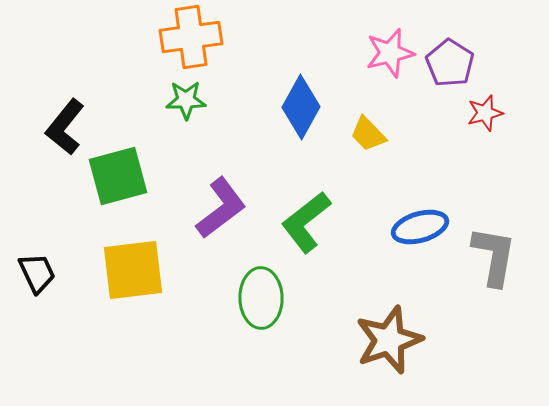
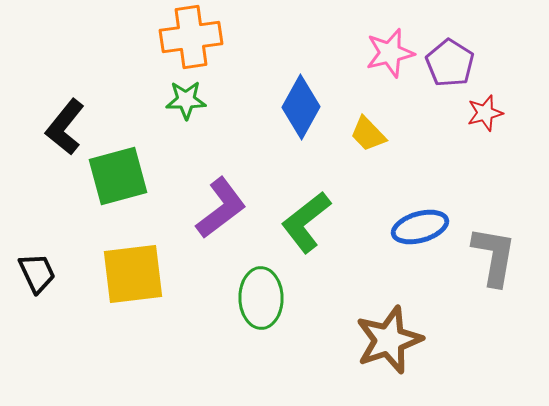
yellow square: moved 4 px down
